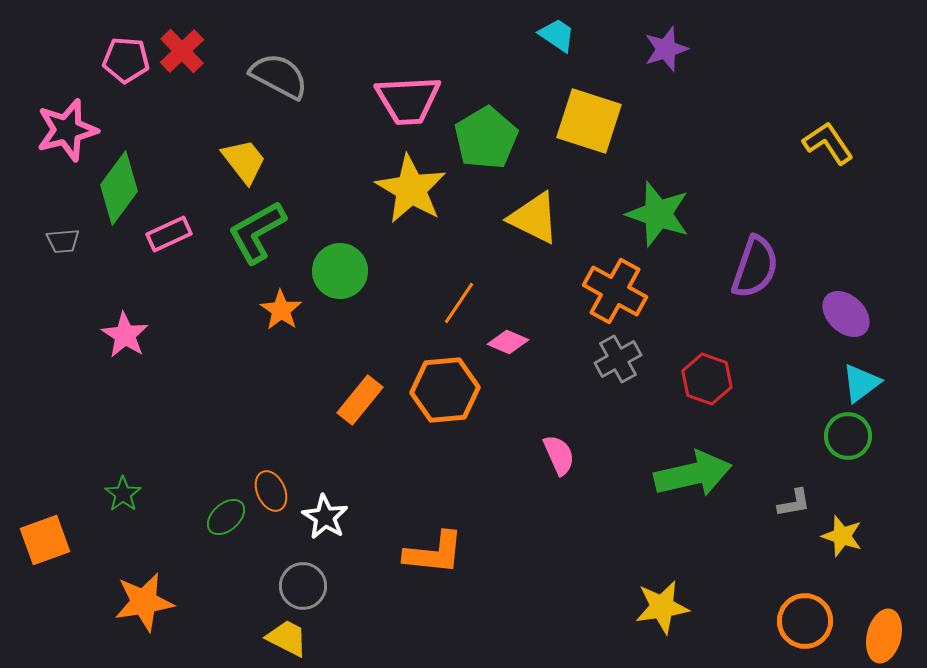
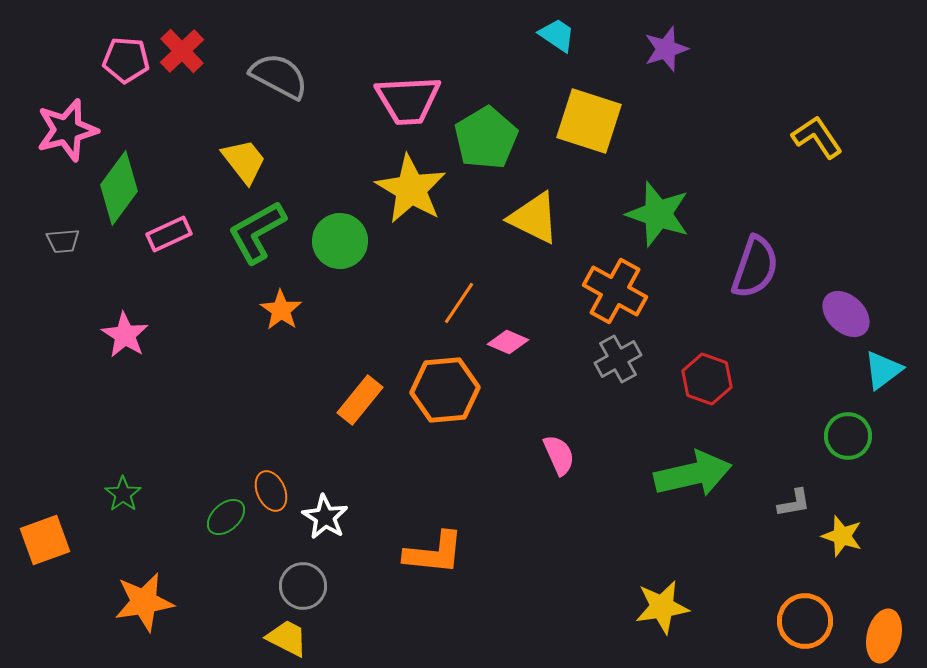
yellow L-shape at (828, 143): moved 11 px left, 6 px up
green circle at (340, 271): moved 30 px up
cyan triangle at (861, 383): moved 22 px right, 13 px up
